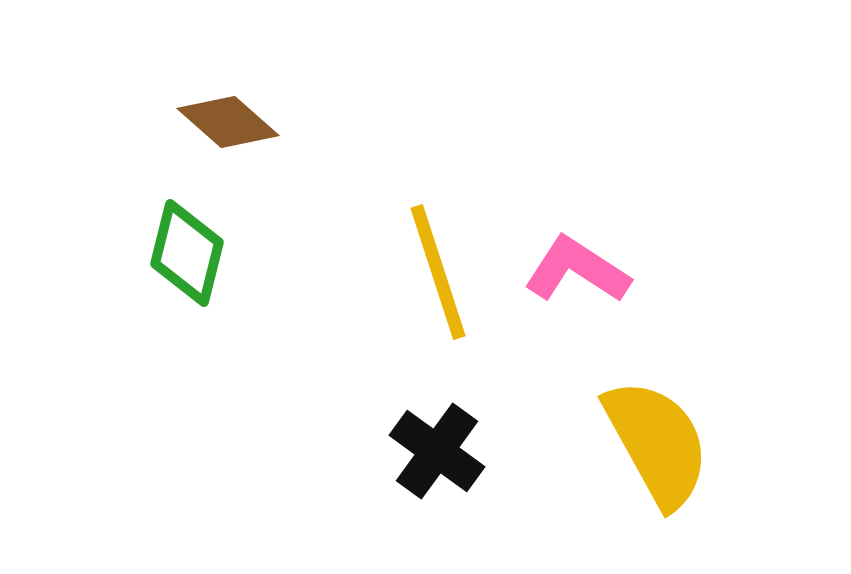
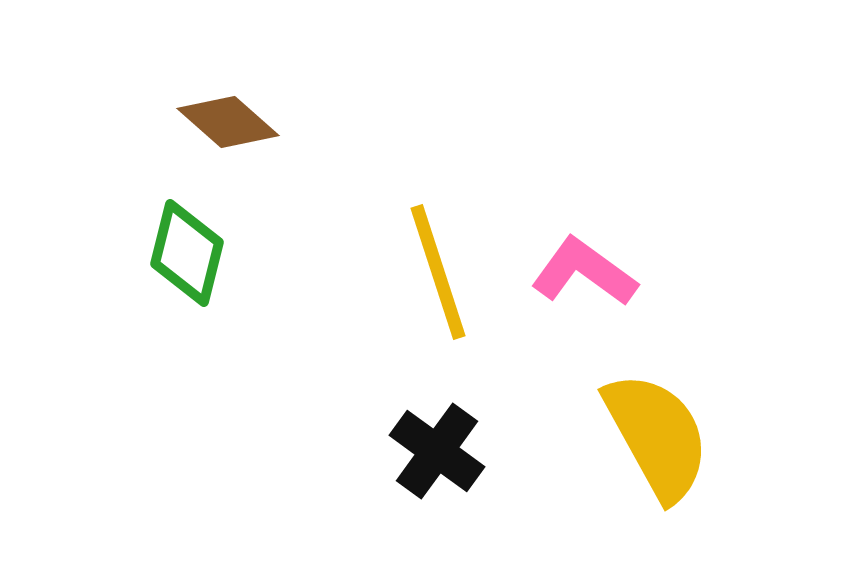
pink L-shape: moved 7 px right, 2 px down; rotated 3 degrees clockwise
yellow semicircle: moved 7 px up
